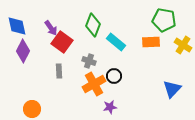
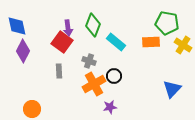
green pentagon: moved 3 px right, 3 px down
purple arrow: moved 17 px right; rotated 28 degrees clockwise
